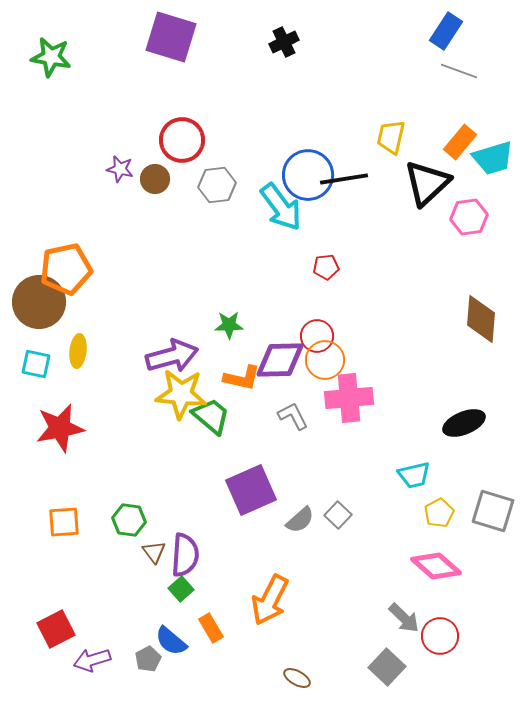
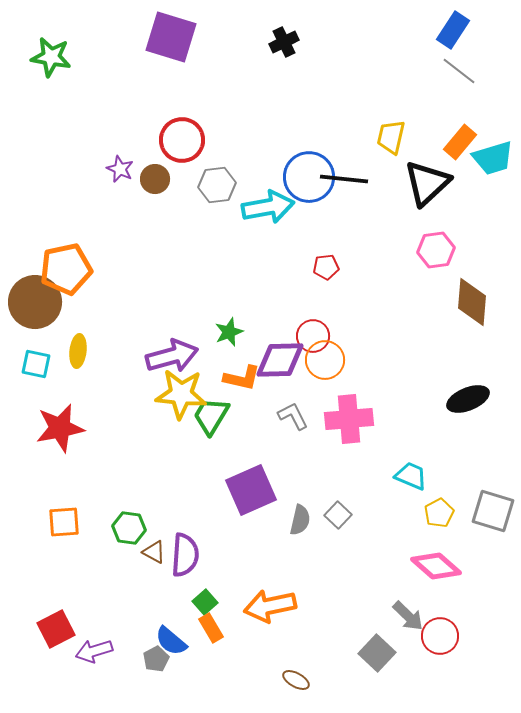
blue rectangle at (446, 31): moved 7 px right, 1 px up
gray line at (459, 71): rotated 18 degrees clockwise
purple star at (120, 169): rotated 12 degrees clockwise
blue circle at (308, 175): moved 1 px right, 2 px down
black line at (344, 179): rotated 15 degrees clockwise
cyan arrow at (281, 207): moved 13 px left; rotated 63 degrees counterclockwise
pink hexagon at (469, 217): moved 33 px left, 33 px down
brown circle at (39, 302): moved 4 px left
brown diamond at (481, 319): moved 9 px left, 17 px up
green star at (229, 325): moved 7 px down; rotated 20 degrees counterclockwise
red circle at (317, 336): moved 4 px left
pink cross at (349, 398): moved 21 px down
green trapezoid at (211, 416): rotated 99 degrees counterclockwise
black ellipse at (464, 423): moved 4 px right, 24 px up
cyan trapezoid at (414, 475): moved 3 px left, 1 px down; rotated 144 degrees counterclockwise
green hexagon at (129, 520): moved 8 px down
gray semicircle at (300, 520): rotated 36 degrees counterclockwise
brown triangle at (154, 552): rotated 25 degrees counterclockwise
green square at (181, 589): moved 24 px right, 13 px down
orange arrow at (270, 600): moved 6 px down; rotated 51 degrees clockwise
gray arrow at (404, 618): moved 4 px right, 2 px up
gray pentagon at (148, 659): moved 8 px right
purple arrow at (92, 660): moved 2 px right, 9 px up
gray square at (387, 667): moved 10 px left, 14 px up
brown ellipse at (297, 678): moved 1 px left, 2 px down
